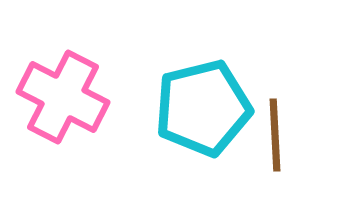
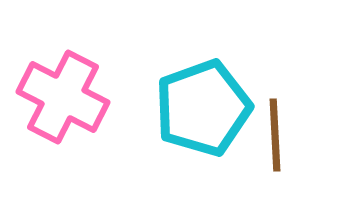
cyan pentagon: rotated 6 degrees counterclockwise
